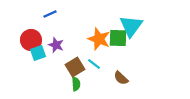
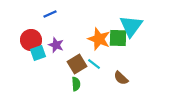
brown square: moved 2 px right, 3 px up
